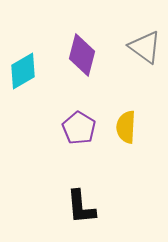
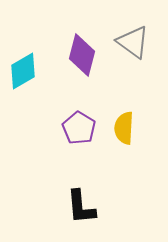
gray triangle: moved 12 px left, 5 px up
yellow semicircle: moved 2 px left, 1 px down
